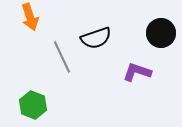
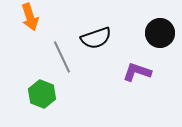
black circle: moved 1 px left
green hexagon: moved 9 px right, 11 px up
